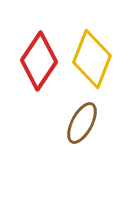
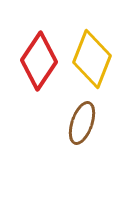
brown ellipse: rotated 9 degrees counterclockwise
